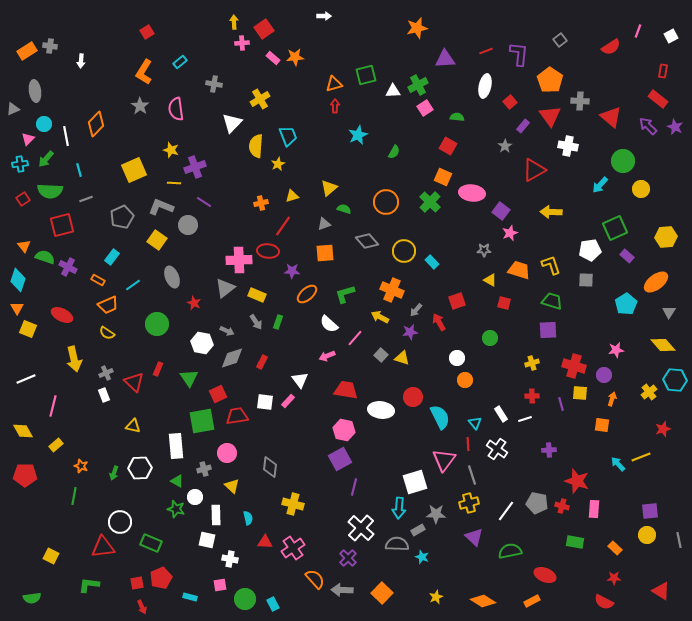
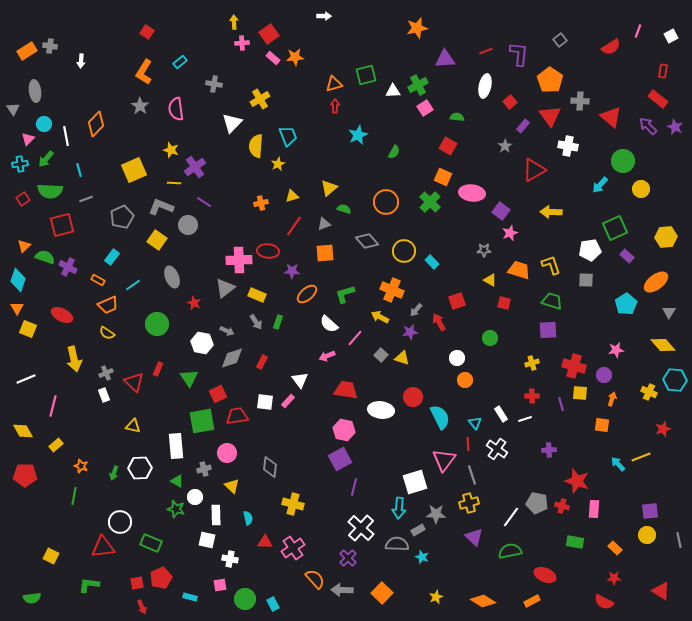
red square at (264, 29): moved 5 px right, 5 px down
red square at (147, 32): rotated 24 degrees counterclockwise
gray triangle at (13, 109): rotated 40 degrees counterclockwise
purple cross at (195, 167): rotated 15 degrees counterclockwise
red line at (283, 226): moved 11 px right
orange triangle at (24, 246): rotated 24 degrees clockwise
yellow cross at (649, 392): rotated 28 degrees counterclockwise
white line at (506, 511): moved 5 px right, 6 px down
